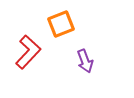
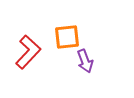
orange square: moved 6 px right, 13 px down; rotated 16 degrees clockwise
